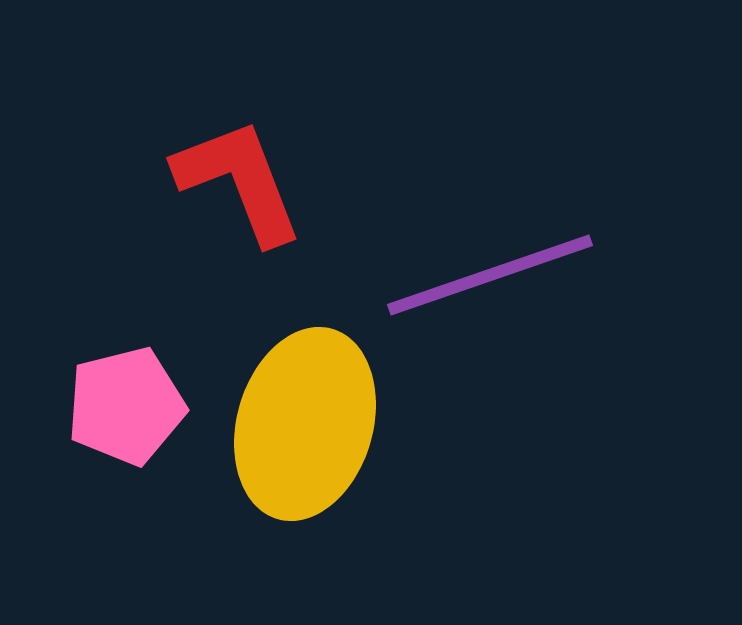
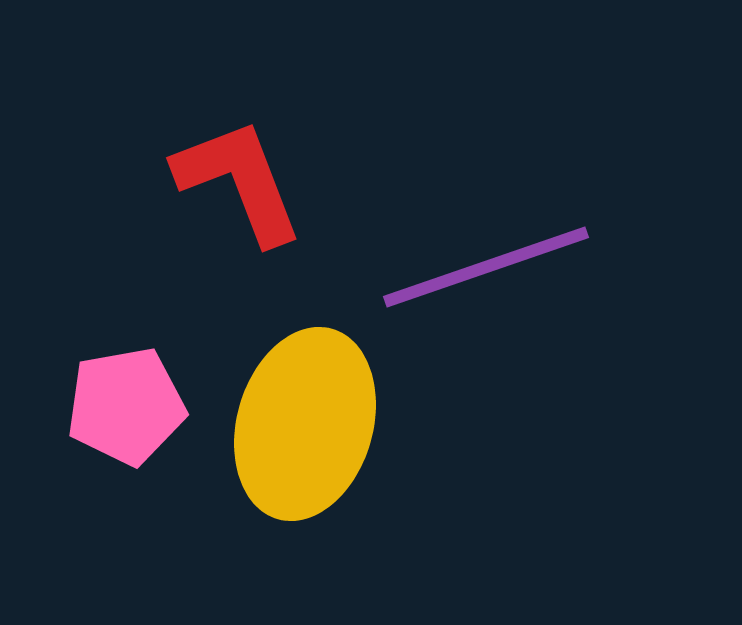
purple line: moved 4 px left, 8 px up
pink pentagon: rotated 4 degrees clockwise
